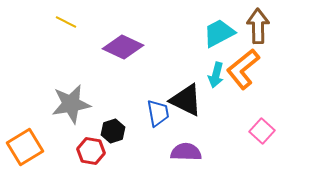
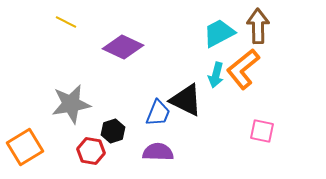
blue trapezoid: rotated 32 degrees clockwise
pink square: rotated 30 degrees counterclockwise
purple semicircle: moved 28 px left
